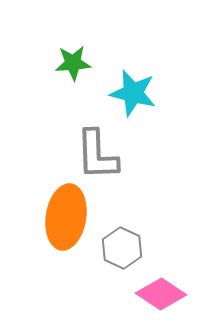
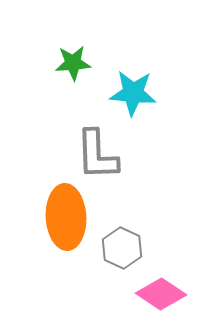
cyan star: rotated 9 degrees counterclockwise
orange ellipse: rotated 12 degrees counterclockwise
